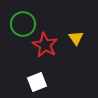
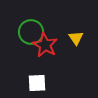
green circle: moved 8 px right, 8 px down
white square: moved 1 px down; rotated 18 degrees clockwise
